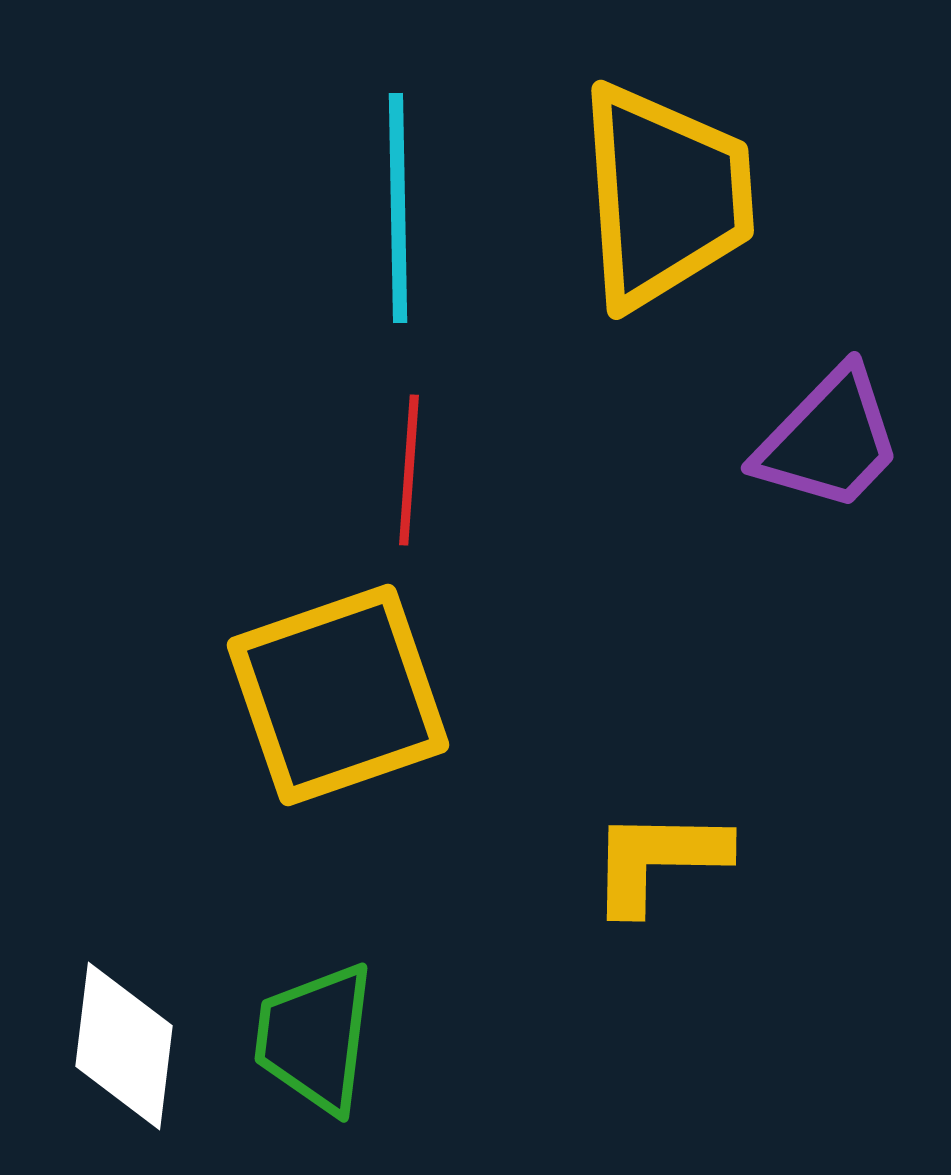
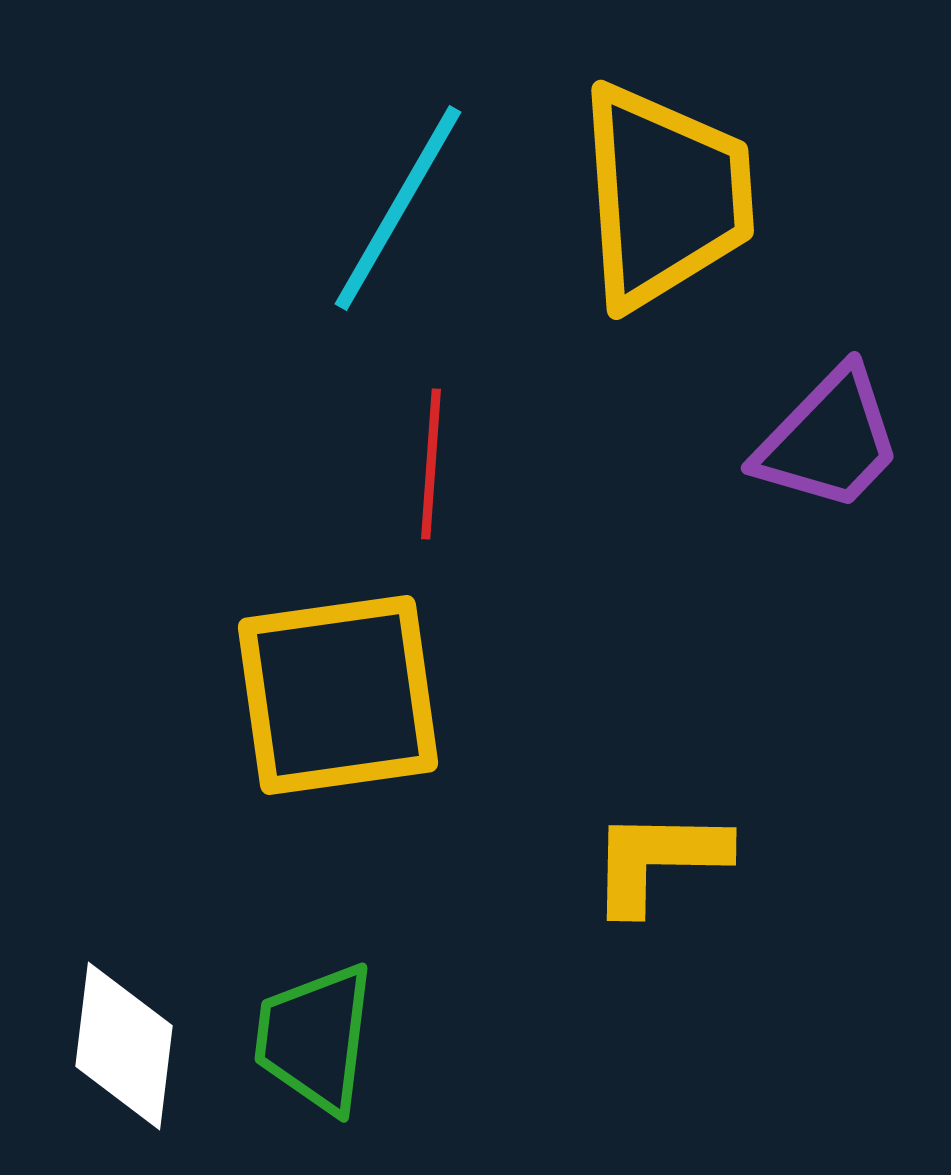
cyan line: rotated 31 degrees clockwise
red line: moved 22 px right, 6 px up
yellow square: rotated 11 degrees clockwise
